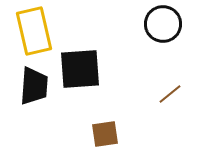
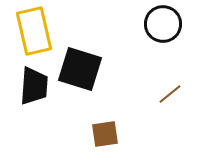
black square: rotated 21 degrees clockwise
